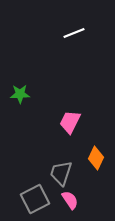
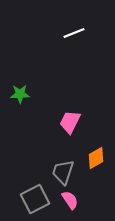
orange diamond: rotated 35 degrees clockwise
gray trapezoid: moved 2 px right, 1 px up
